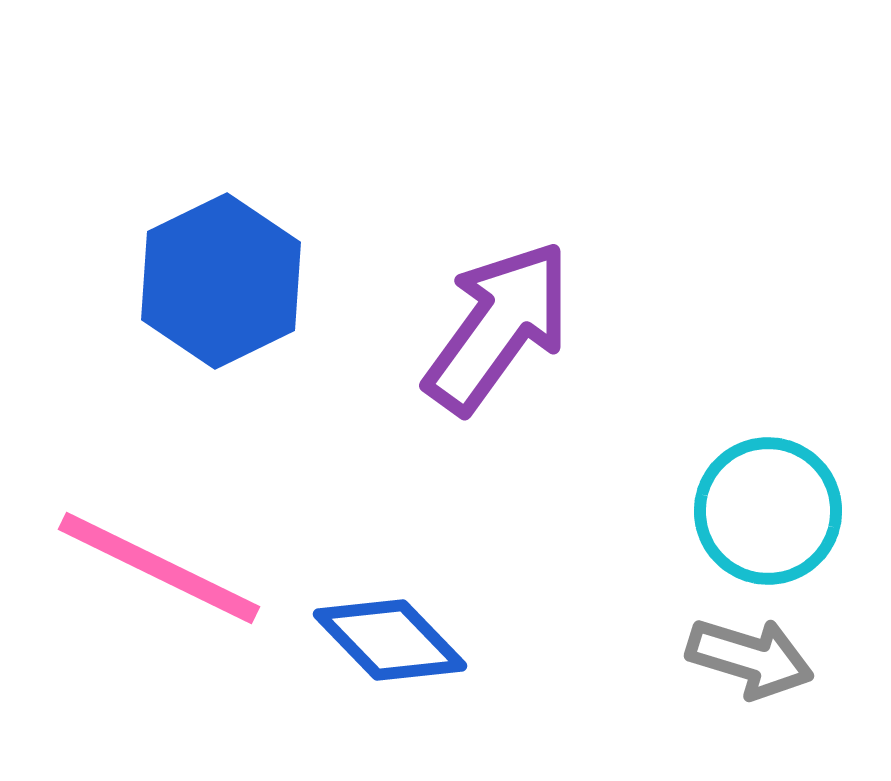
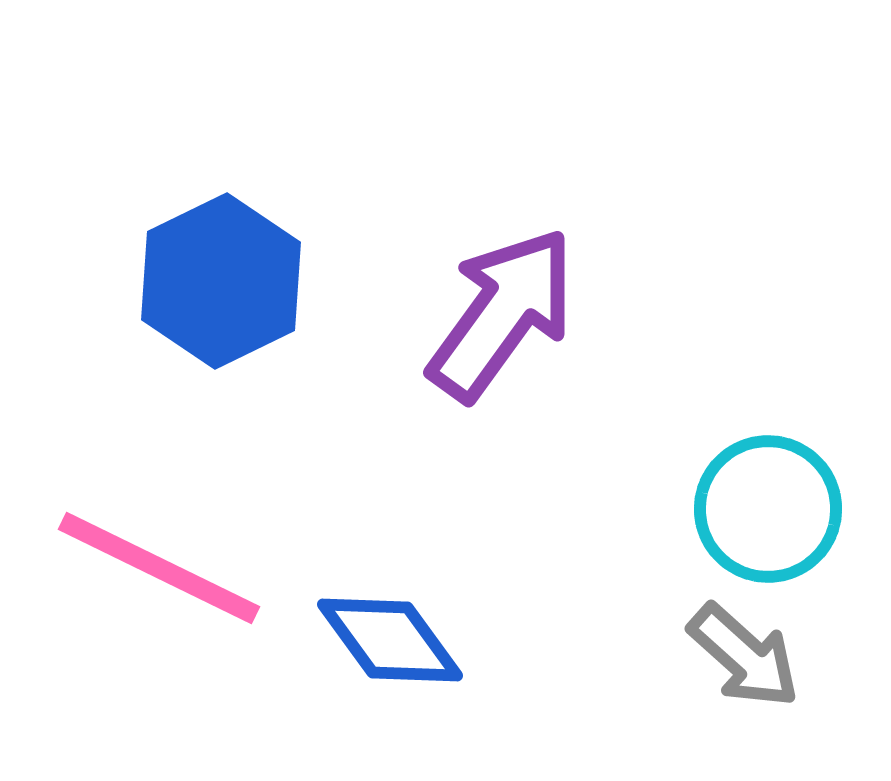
purple arrow: moved 4 px right, 13 px up
cyan circle: moved 2 px up
blue diamond: rotated 8 degrees clockwise
gray arrow: moved 6 px left, 2 px up; rotated 25 degrees clockwise
